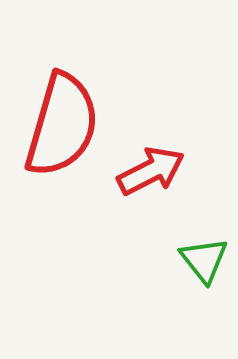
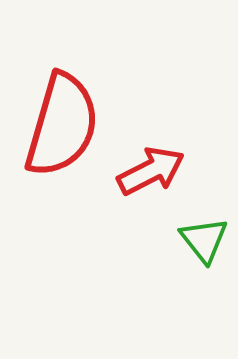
green triangle: moved 20 px up
